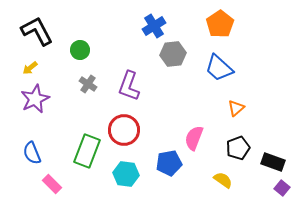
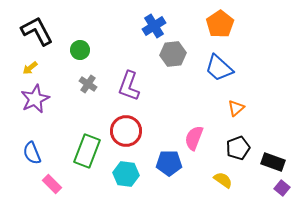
red circle: moved 2 px right, 1 px down
blue pentagon: rotated 10 degrees clockwise
